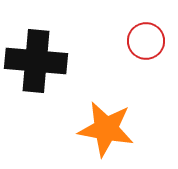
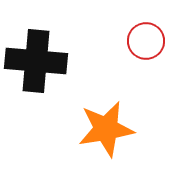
orange star: rotated 20 degrees counterclockwise
